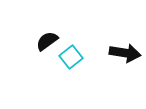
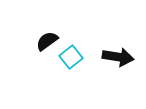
black arrow: moved 7 px left, 4 px down
